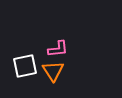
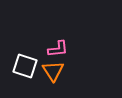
white square: rotated 30 degrees clockwise
